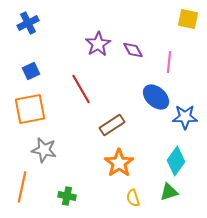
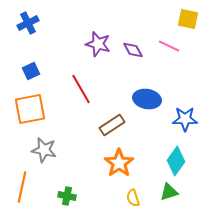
purple star: rotated 25 degrees counterclockwise
pink line: moved 16 px up; rotated 70 degrees counterclockwise
blue ellipse: moved 9 px left, 2 px down; rotated 32 degrees counterclockwise
blue star: moved 2 px down
